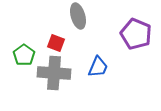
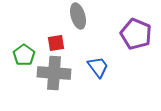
red square: rotated 30 degrees counterclockwise
blue trapezoid: rotated 60 degrees counterclockwise
